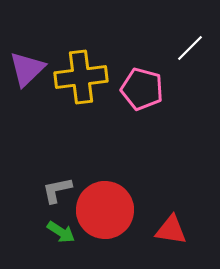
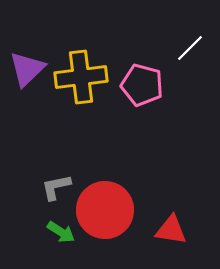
pink pentagon: moved 4 px up
gray L-shape: moved 1 px left, 3 px up
